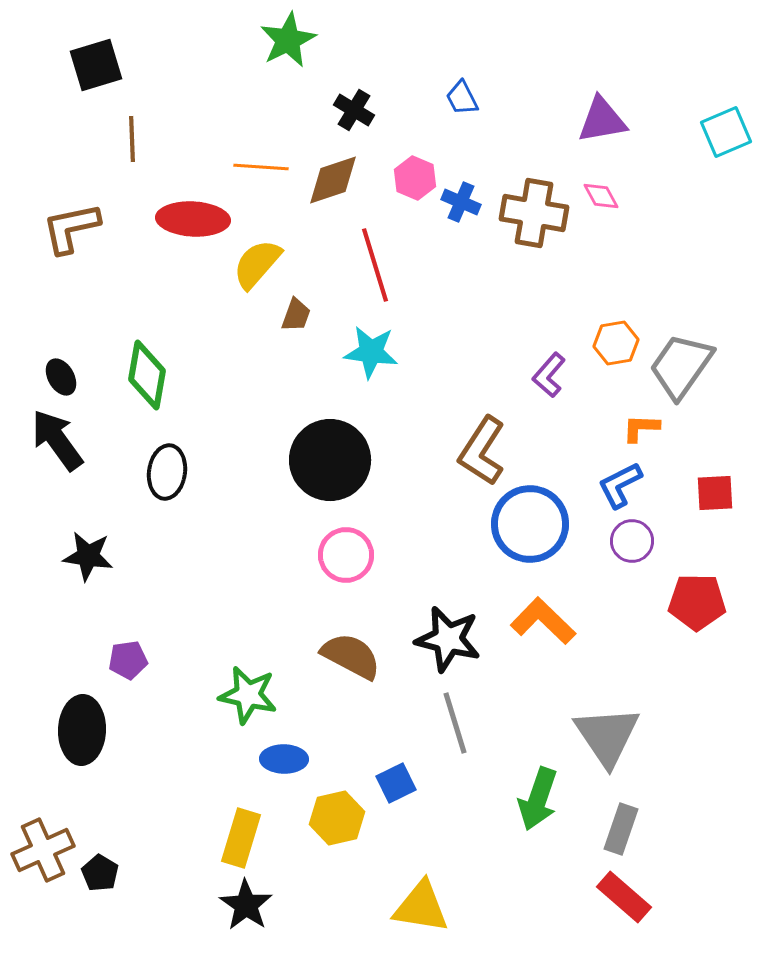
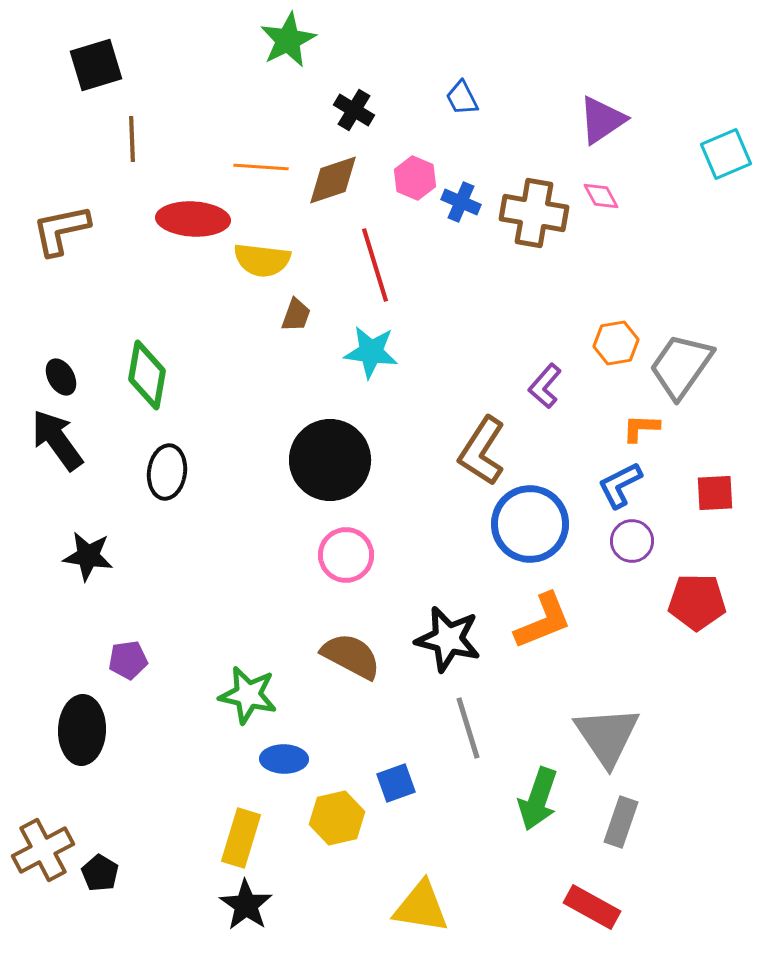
purple triangle at (602, 120): rotated 24 degrees counterclockwise
cyan square at (726, 132): moved 22 px down
brown L-shape at (71, 228): moved 10 px left, 2 px down
yellow semicircle at (257, 264): moved 5 px right, 4 px up; rotated 124 degrees counterclockwise
purple L-shape at (549, 375): moved 4 px left, 11 px down
orange L-shape at (543, 621): rotated 114 degrees clockwise
gray line at (455, 723): moved 13 px right, 5 px down
blue square at (396, 783): rotated 6 degrees clockwise
gray rectangle at (621, 829): moved 7 px up
brown cross at (43, 850): rotated 4 degrees counterclockwise
red rectangle at (624, 897): moved 32 px left, 10 px down; rotated 12 degrees counterclockwise
